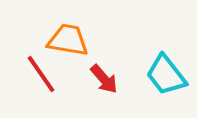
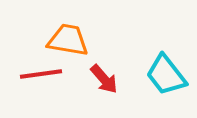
red line: rotated 63 degrees counterclockwise
